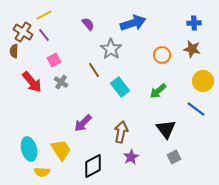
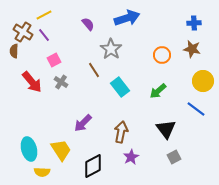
blue arrow: moved 6 px left, 5 px up
